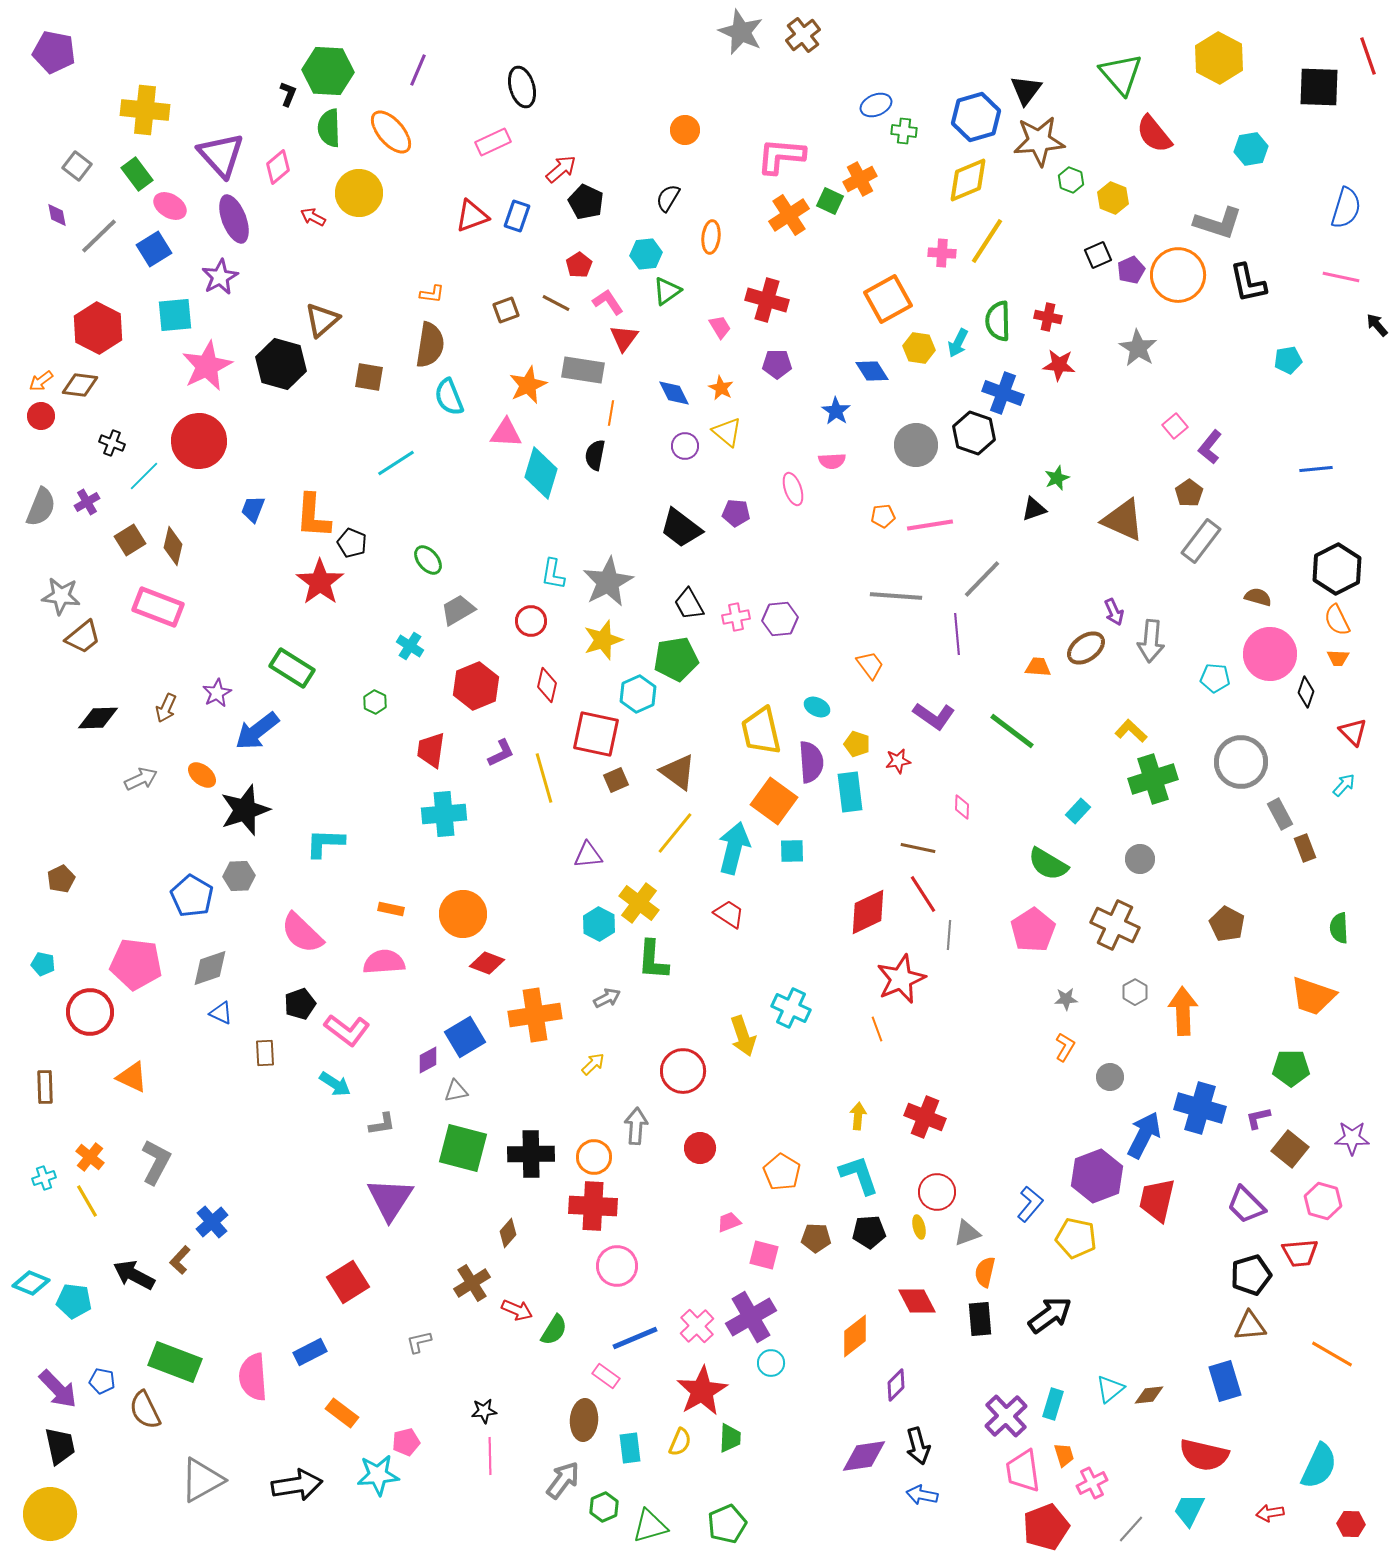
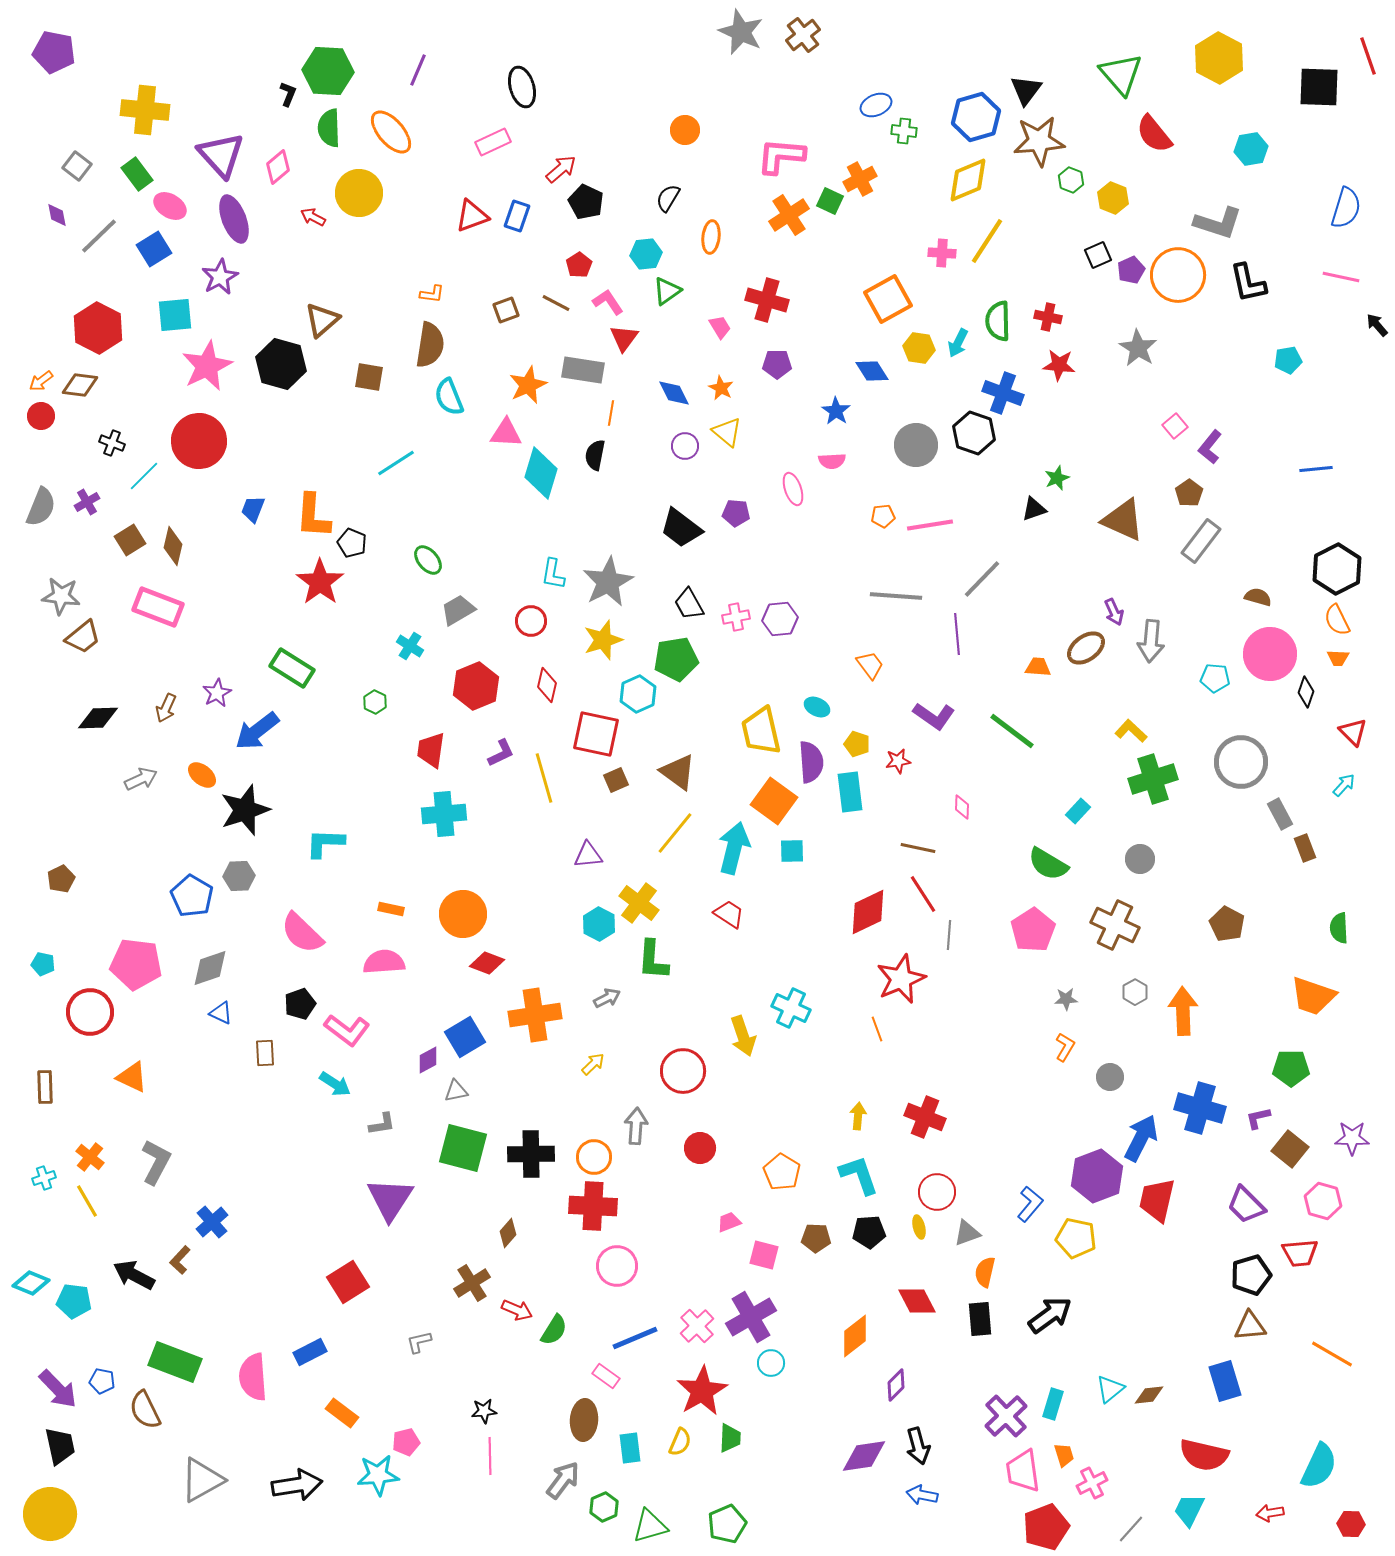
blue arrow at (1144, 1135): moved 3 px left, 3 px down
